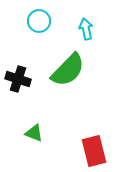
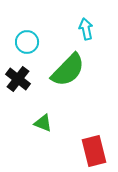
cyan circle: moved 12 px left, 21 px down
black cross: rotated 20 degrees clockwise
green triangle: moved 9 px right, 10 px up
